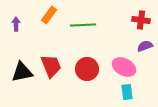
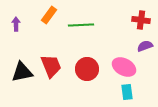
green line: moved 2 px left
